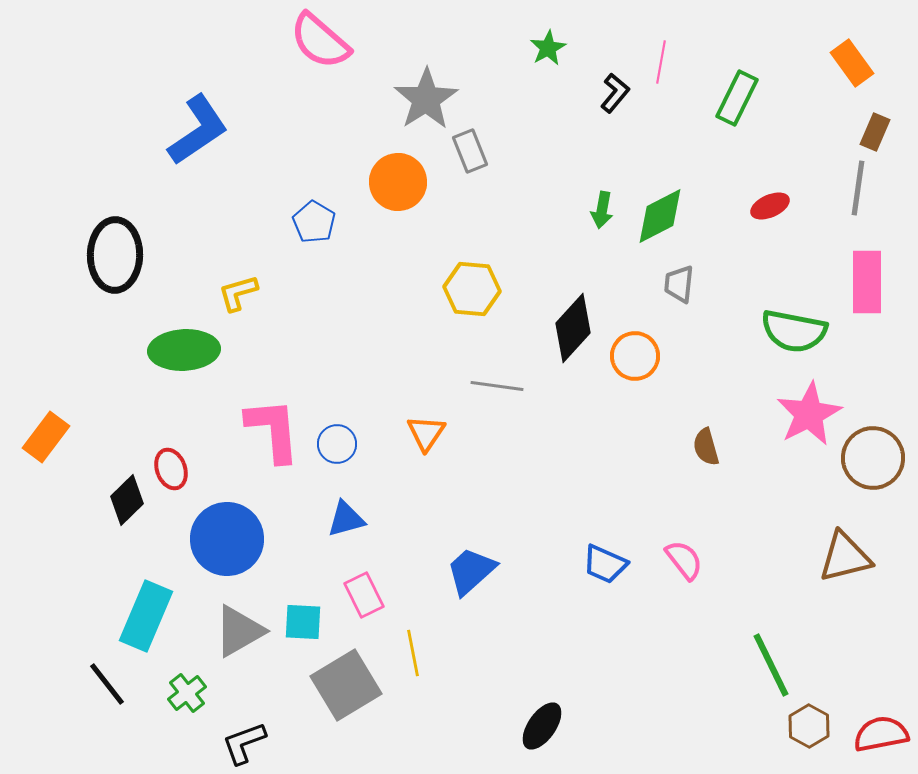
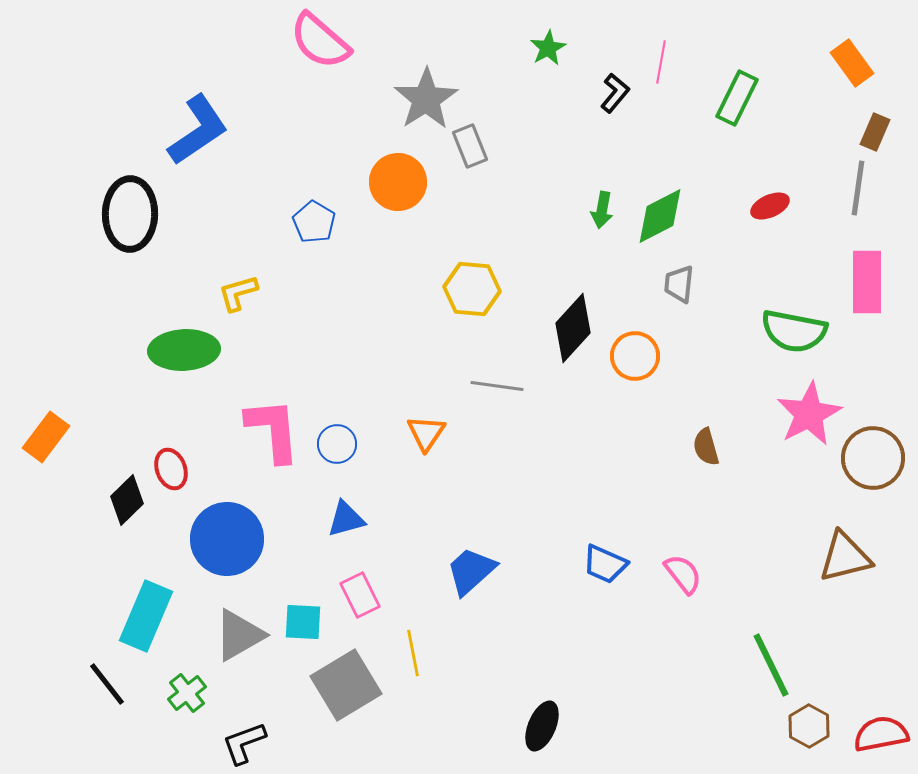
gray rectangle at (470, 151): moved 5 px up
black ellipse at (115, 255): moved 15 px right, 41 px up
pink semicircle at (684, 560): moved 1 px left, 14 px down
pink rectangle at (364, 595): moved 4 px left
gray triangle at (239, 631): moved 4 px down
black ellipse at (542, 726): rotated 12 degrees counterclockwise
